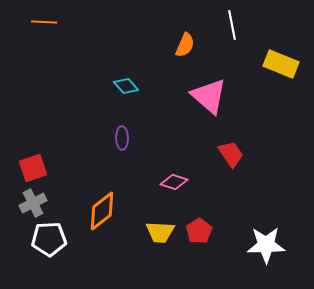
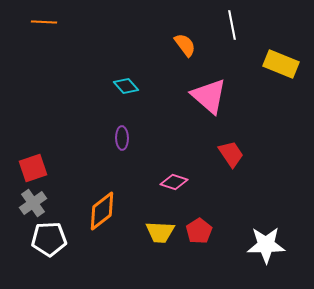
orange semicircle: rotated 60 degrees counterclockwise
gray cross: rotated 8 degrees counterclockwise
